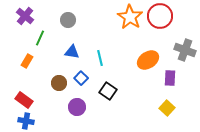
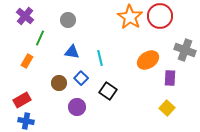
red rectangle: moved 2 px left; rotated 66 degrees counterclockwise
